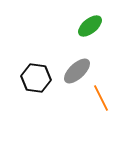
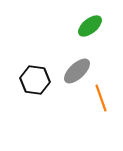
black hexagon: moved 1 px left, 2 px down
orange line: rotated 8 degrees clockwise
